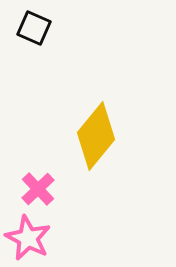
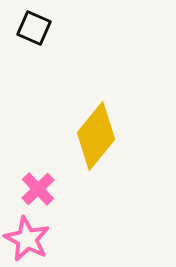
pink star: moved 1 px left, 1 px down
